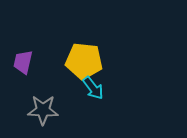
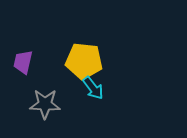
gray star: moved 2 px right, 6 px up
